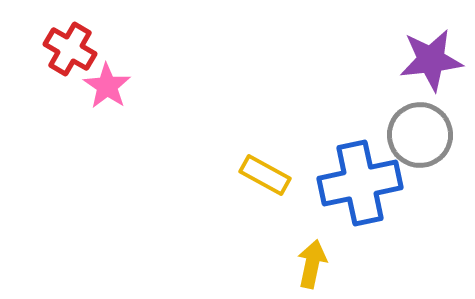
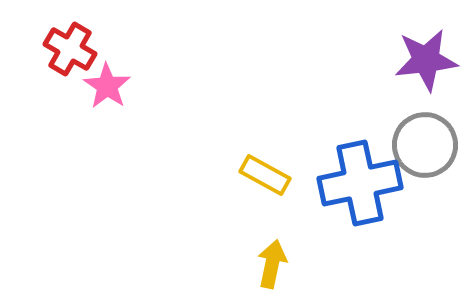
purple star: moved 5 px left
gray circle: moved 5 px right, 10 px down
yellow arrow: moved 40 px left
